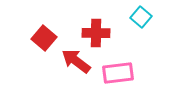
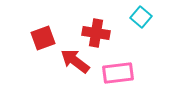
red cross: rotated 8 degrees clockwise
red square: moved 1 px left; rotated 30 degrees clockwise
red arrow: moved 1 px left
